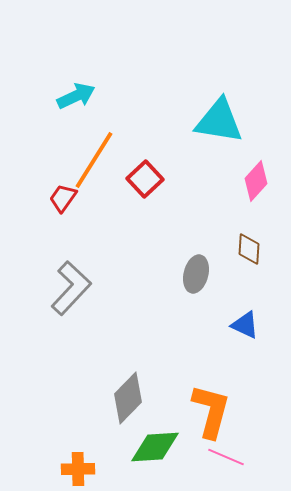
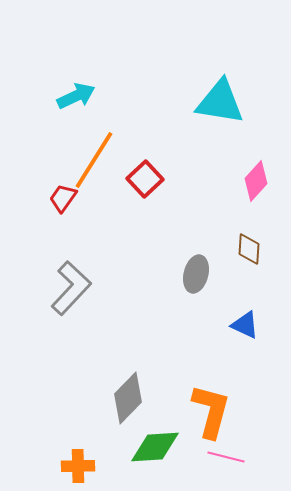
cyan triangle: moved 1 px right, 19 px up
pink line: rotated 9 degrees counterclockwise
orange cross: moved 3 px up
